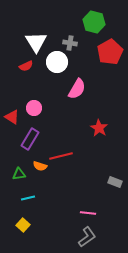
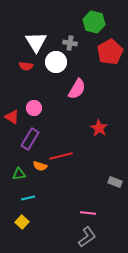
white circle: moved 1 px left
red semicircle: rotated 32 degrees clockwise
yellow square: moved 1 px left, 3 px up
